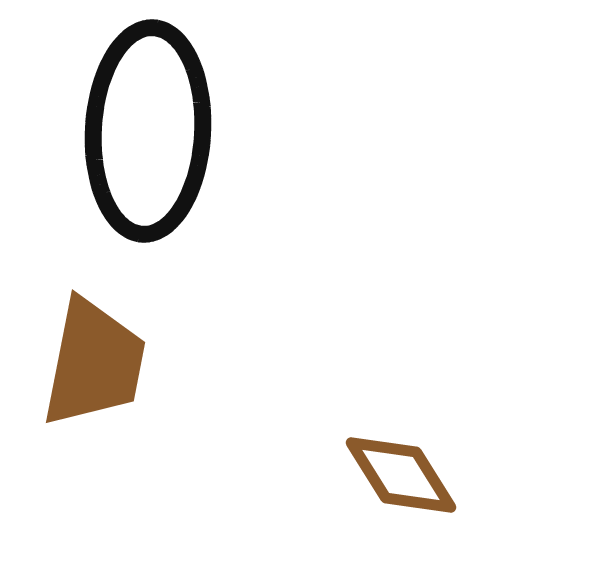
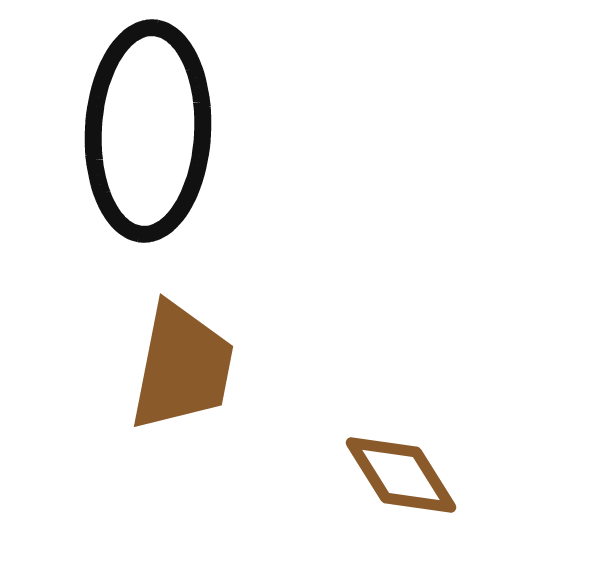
brown trapezoid: moved 88 px right, 4 px down
